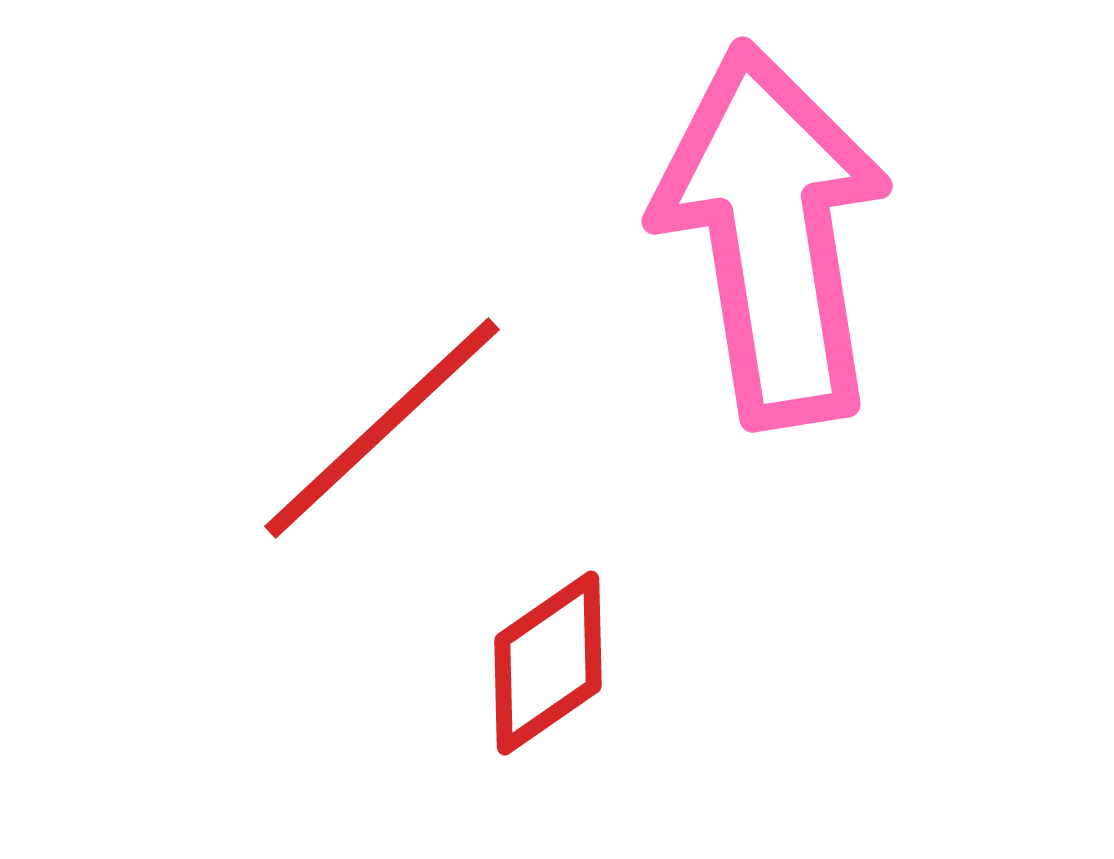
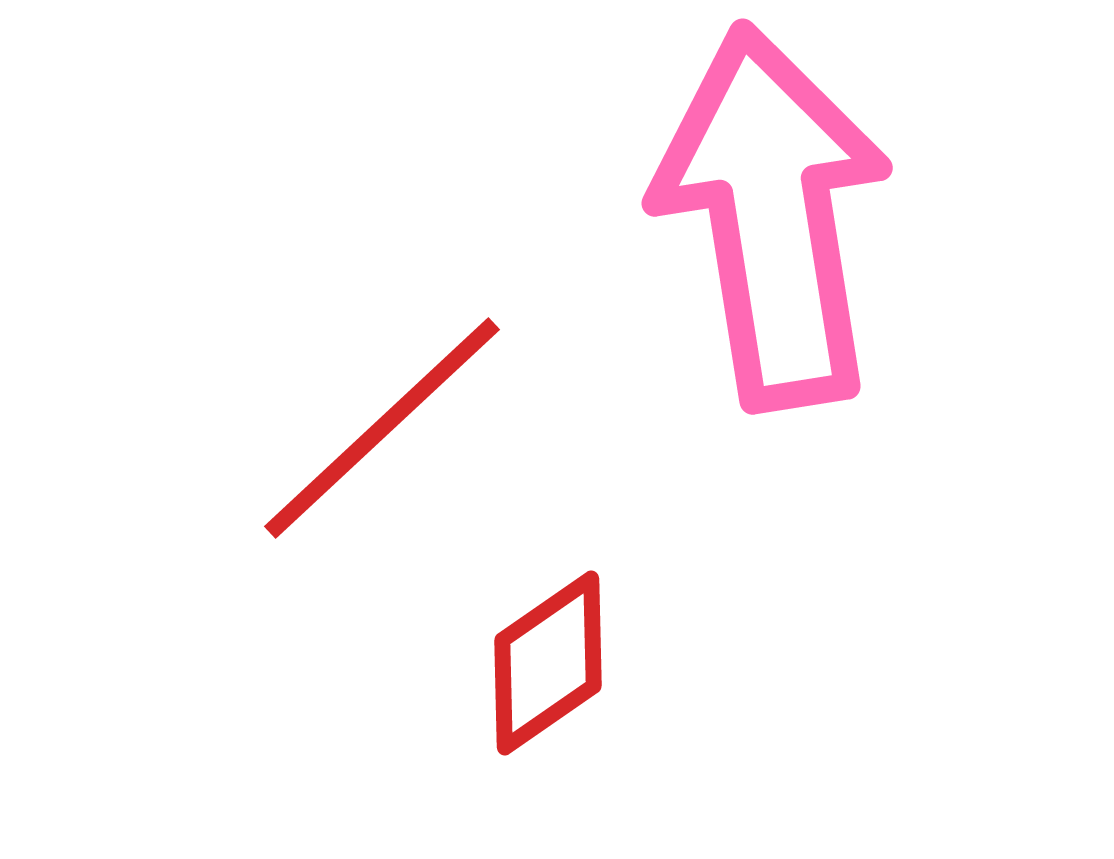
pink arrow: moved 18 px up
